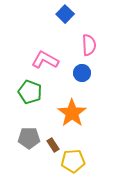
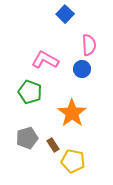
blue circle: moved 4 px up
gray pentagon: moved 2 px left; rotated 15 degrees counterclockwise
yellow pentagon: rotated 15 degrees clockwise
